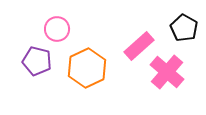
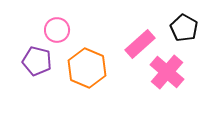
pink circle: moved 1 px down
pink rectangle: moved 1 px right, 2 px up
orange hexagon: rotated 12 degrees counterclockwise
